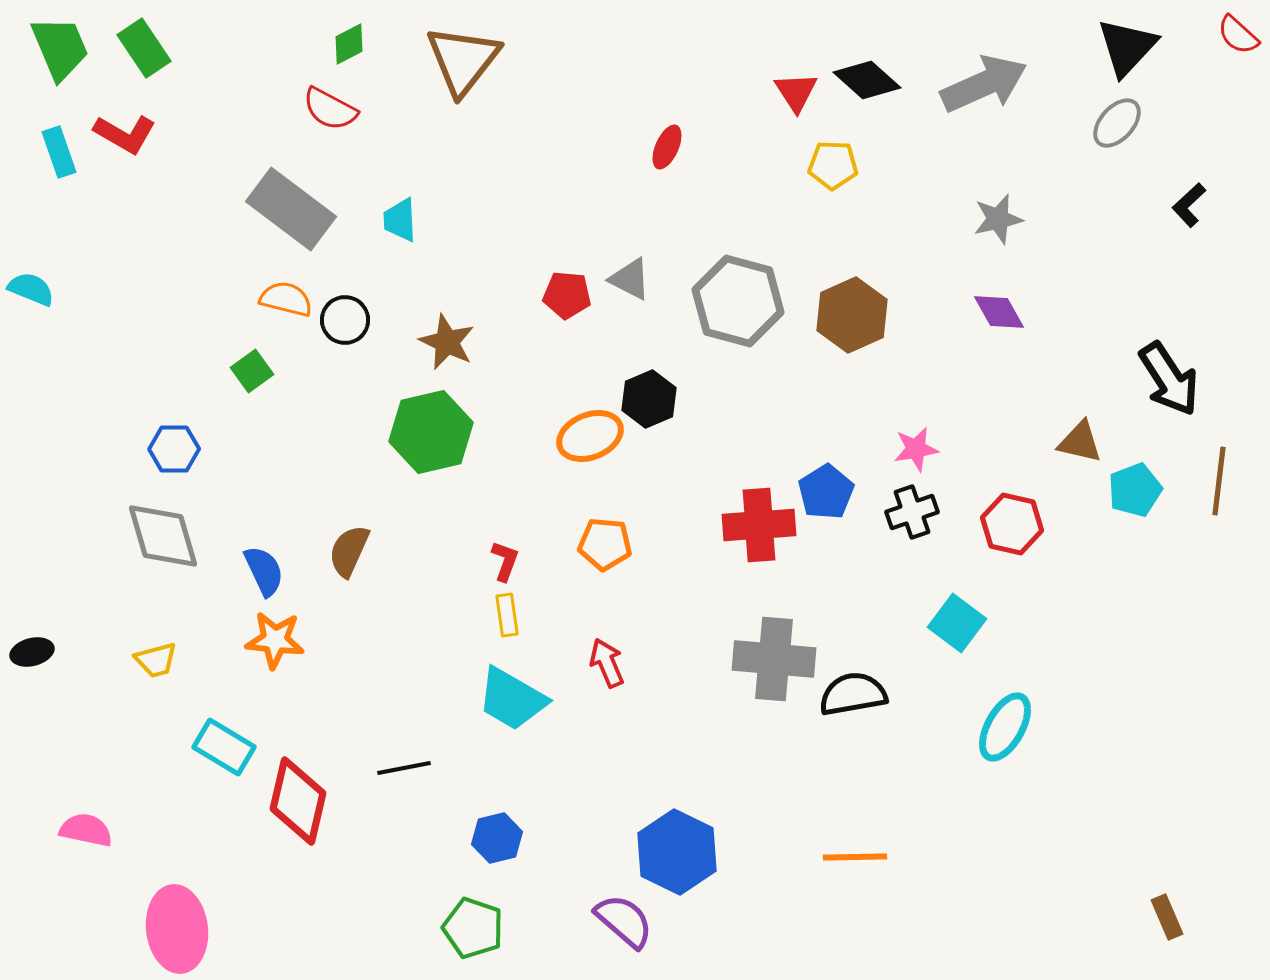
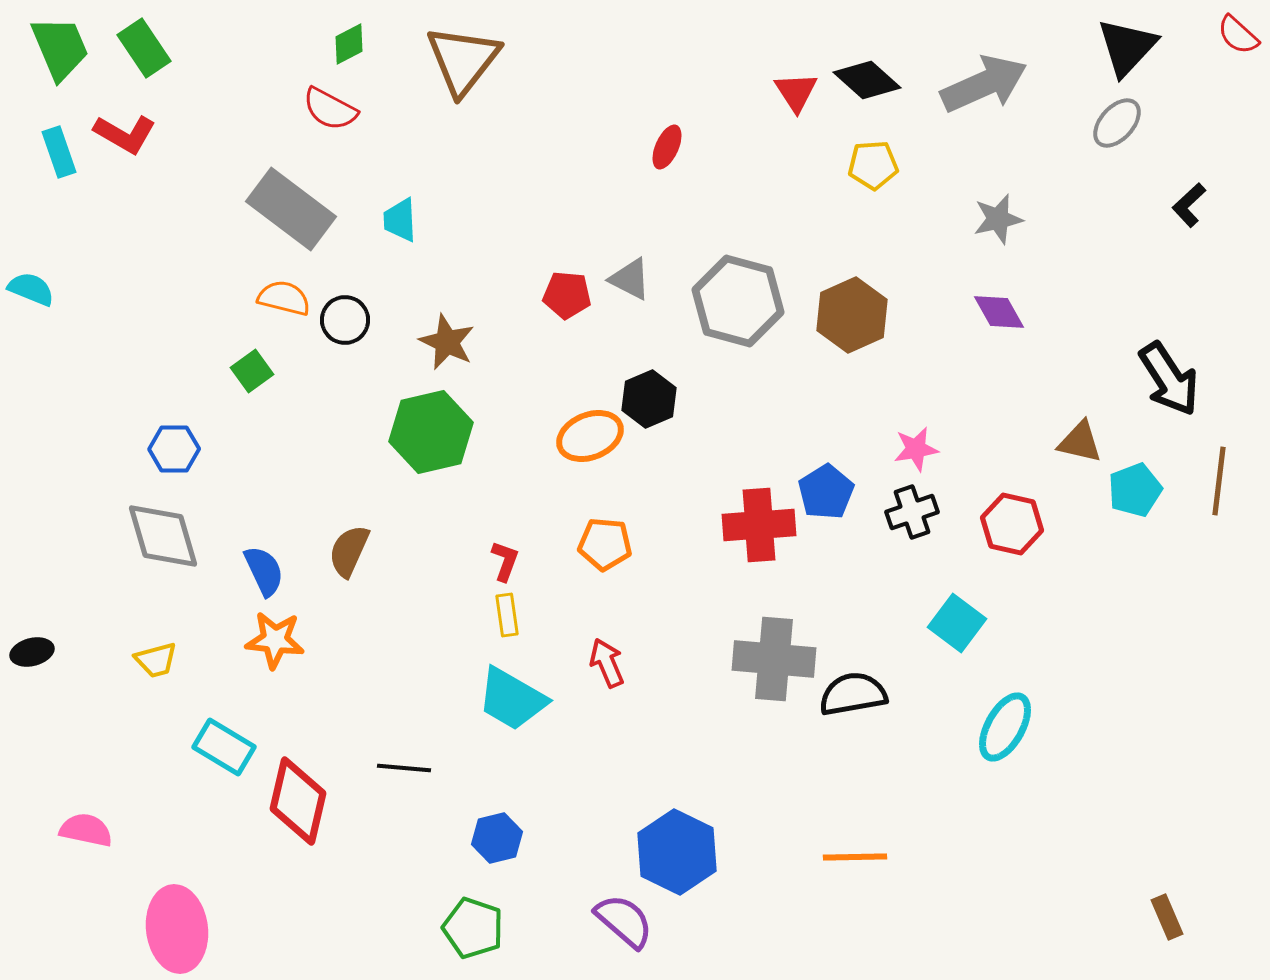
yellow pentagon at (833, 165): moved 40 px right; rotated 6 degrees counterclockwise
orange semicircle at (286, 299): moved 2 px left, 1 px up
black line at (404, 768): rotated 16 degrees clockwise
